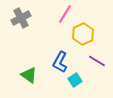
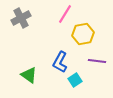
yellow hexagon: rotated 15 degrees clockwise
purple line: rotated 24 degrees counterclockwise
